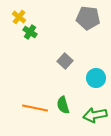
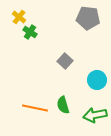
cyan circle: moved 1 px right, 2 px down
